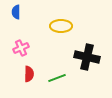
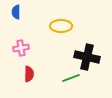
pink cross: rotated 14 degrees clockwise
green line: moved 14 px right
